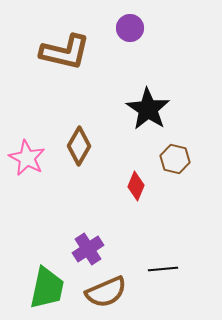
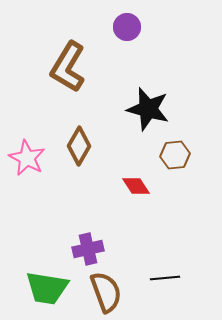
purple circle: moved 3 px left, 1 px up
brown L-shape: moved 3 px right, 15 px down; rotated 108 degrees clockwise
black star: rotated 18 degrees counterclockwise
brown hexagon: moved 4 px up; rotated 20 degrees counterclockwise
red diamond: rotated 56 degrees counterclockwise
purple cross: rotated 20 degrees clockwise
black line: moved 2 px right, 9 px down
green trapezoid: rotated 87 degrees clockwise
brown semicircle: rotated 87 degrees counterclockwise
